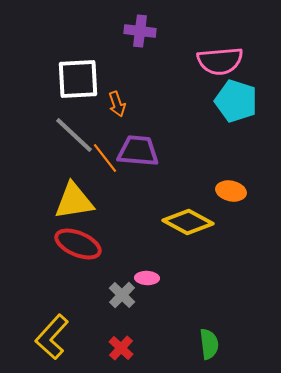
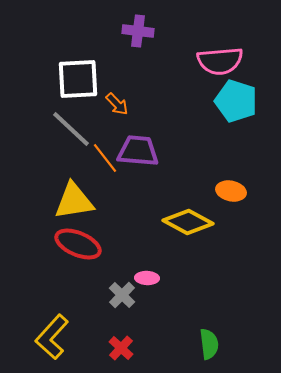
purple cross: moved 2 px left
orange arrow: rotated 25 degrees counterclockwise
gray line: moved 3 px left, 6 px up
